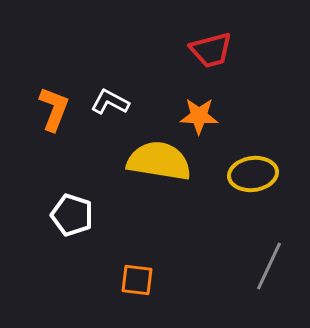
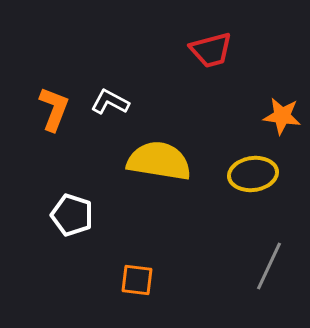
orange star: moved 83 px right; rotated 6 degrees clockwise
